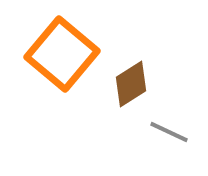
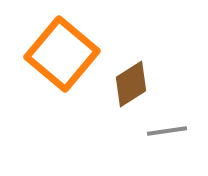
gray line: moved 2 px left, 1 px up; rotated 33 degrees counterclockwise
